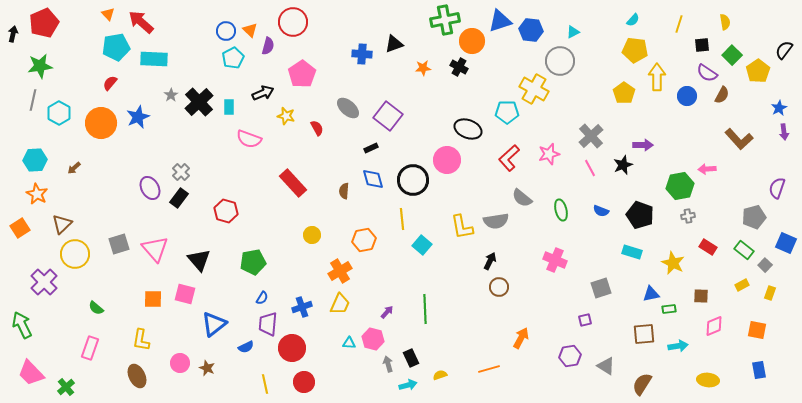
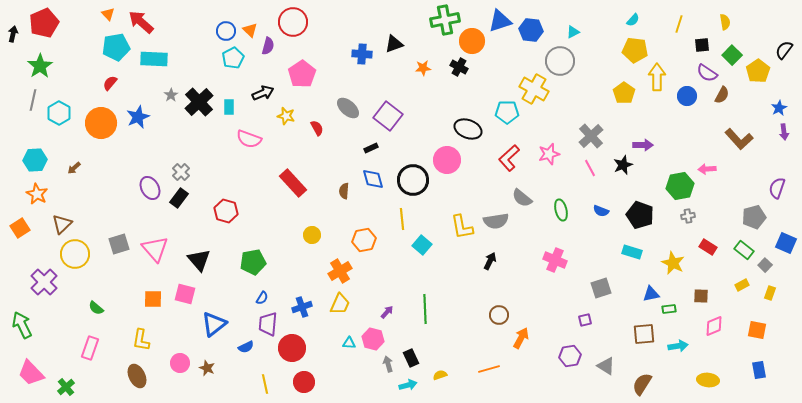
green star at (40, 66): rotated 25 degrees counterclockwise
brown circle at (499, 287): moved 28 px down
